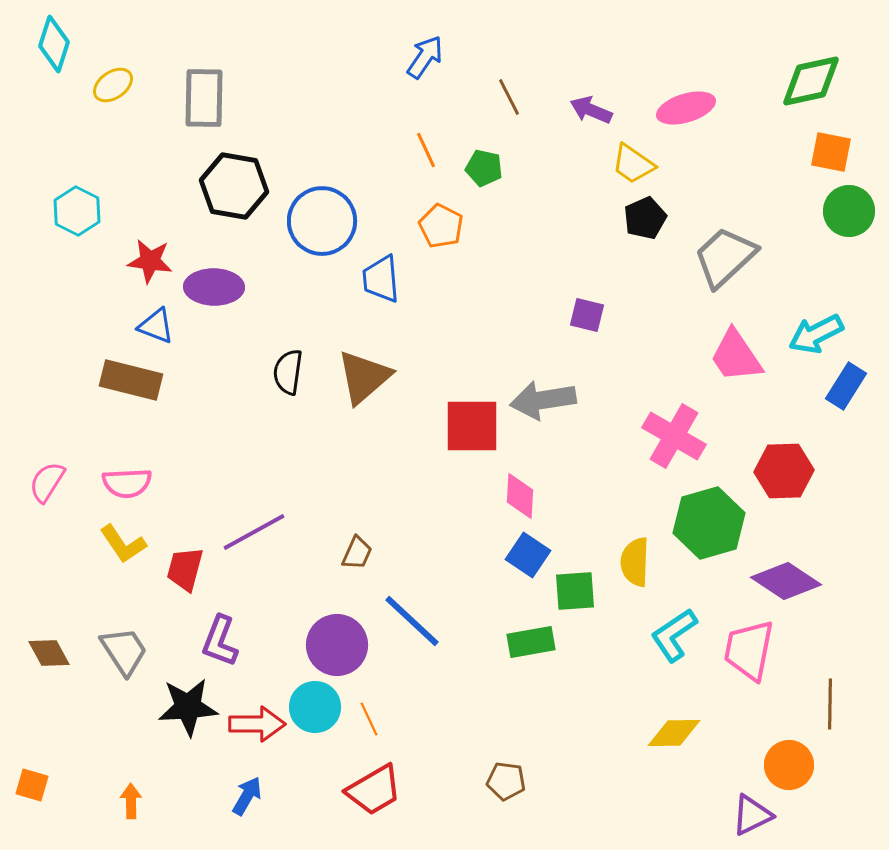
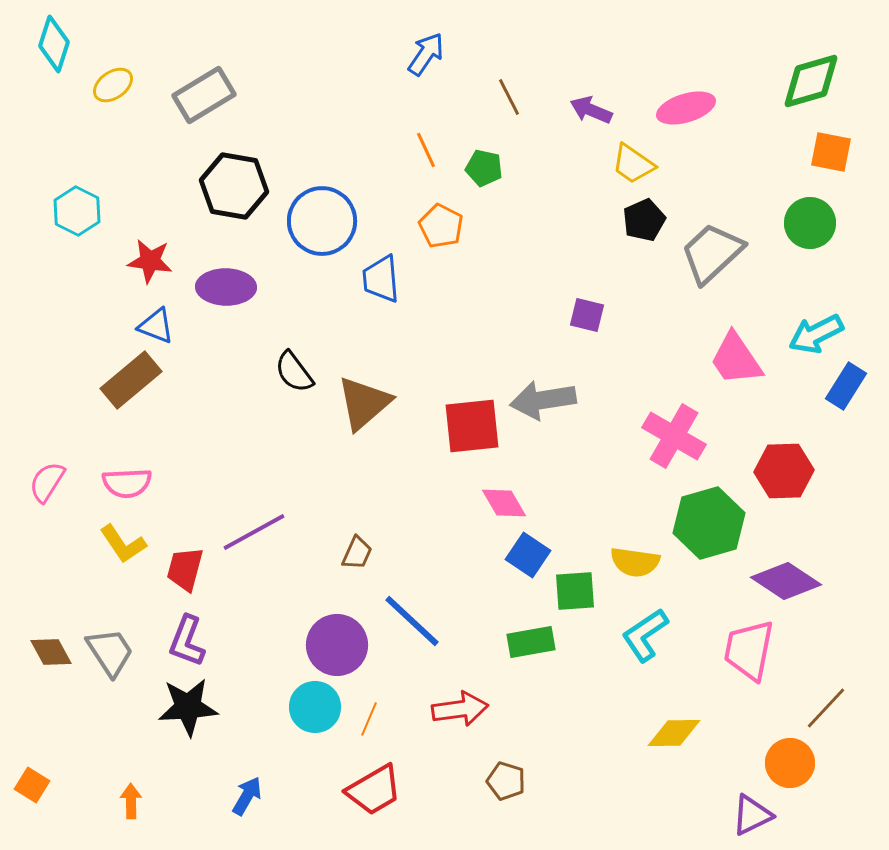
blue arrow at (425, 57): moved 1 px right, 3 px up
green diamond at (811, 81): rotated 4 degrees counterclockwise
gray rectangle at (204, 98): moved 3 px up; rotated 58 degrees clockwise
green circle at (849, 211): moved 39 px left, 12 px down
black pentagon at (645, 218): moved 1 px left, 2 px down
gray trapezoid at (725, 257): moved 13 px left, 4 px up
purple ellipse at (214, 287): moved 12 px right
pink trapezoid at (736, 356): moved 3 px down
black semicircle at (288, 372): moved 6 px right; rotated 45 degrees counterclockwise
brown triangle at (364, 377): moved 26 px down
brown rectangle at (131, 380): rotated 54 degrees counterclockwise
red square at (472, 426): rotated 6 degrees counterclockwise
pink diamond at (520, 496): moved 16 px left, 7 px down; rotated 33 degrees counterclockwise
yellow semicircle at (635, 562): rotated 84 degrees counterclockwise
cyan L-shape at (674, 635): moved 29 px left
purple L-shape at (220, 641): moved 33 px left
gray trapezoid at (124, 651): moved 14 px left, 1 px down
brown diamond at (49, 653): moved 2 px right, 1 px up
brown line at (830, 704): moved 4 px left, 4 px down; rotated 42 degrees clockwise
orange line at (369, 719): rotated 48 degrees clockwise
red arrow at (257, 724): moved 203 px right, 15 px up; rotated 8 degrees counterclockwise
orange circle at (789, 765): moved 1 px right, 2 px up
brown pentagon at (506, 781): rotated 9 degrees clockwise
orange square at (32, 785): rotated 16 degrees clockwise
